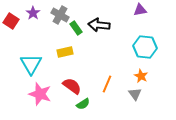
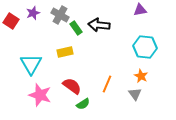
purple star: rotated 16 degrees clockwise
pink star: moved 1 px down
